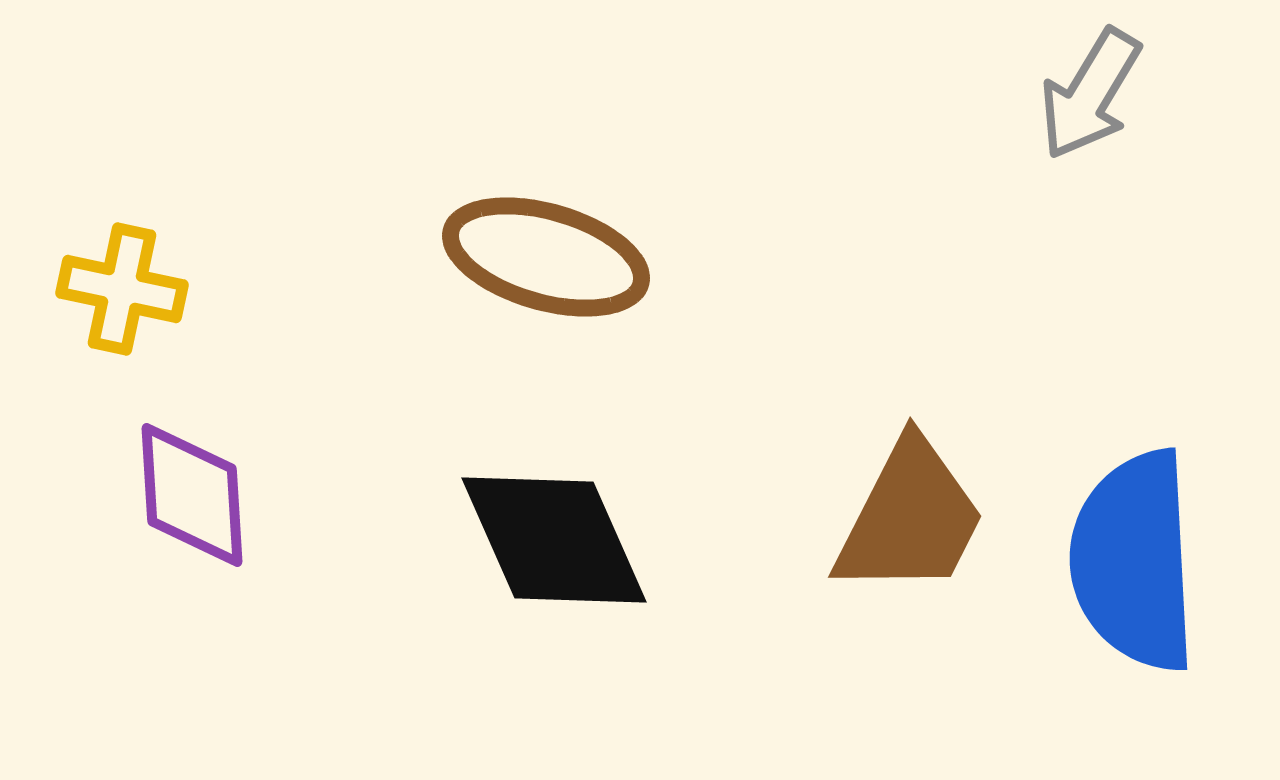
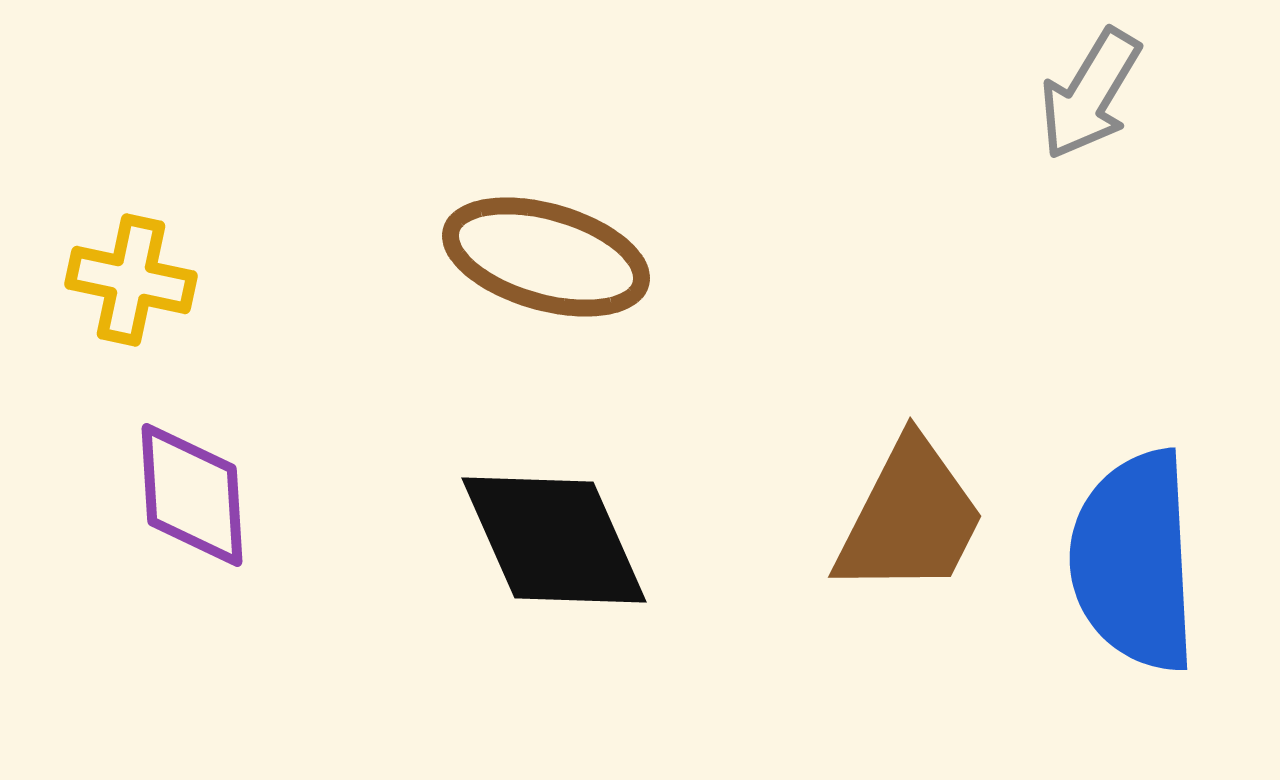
yellow cross: moved 9 px right, 9 px up
